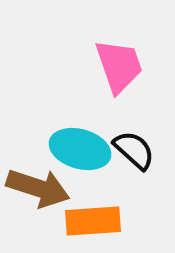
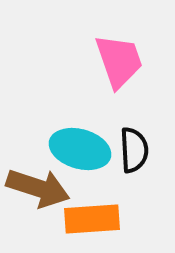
pink trapezoid: moved 5 px up
black semicircle: rotated 45 degrees clockwise
orange rectangle: moved 1 px left, 2 px up
